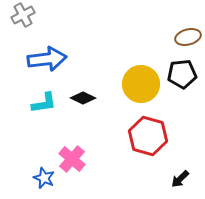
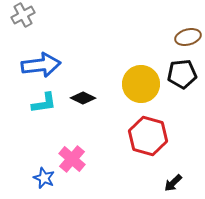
blue arrow: moved 6 px left, 6 px down
black arrow: moved 7 px left, 4 px down
